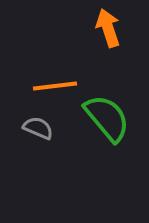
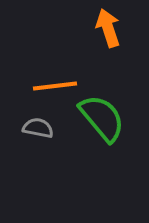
green semicircle: moved 5 px left
gray semicircle: rotated 12 degrees counterclockwise
